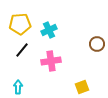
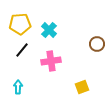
cyan cross: rotated 21 degrees counterclockwise
